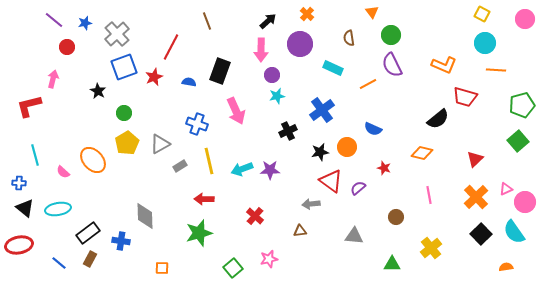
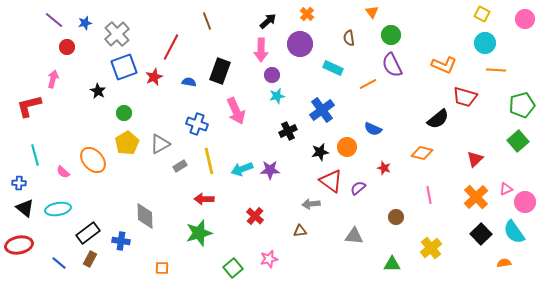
orange semicircle at (506, 267): moved 2 px left, 4 px up
